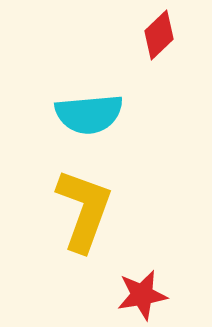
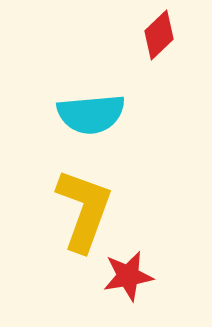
cyan semicircle: moved 2 px right
red star: moved 14 px left, 19 px up
